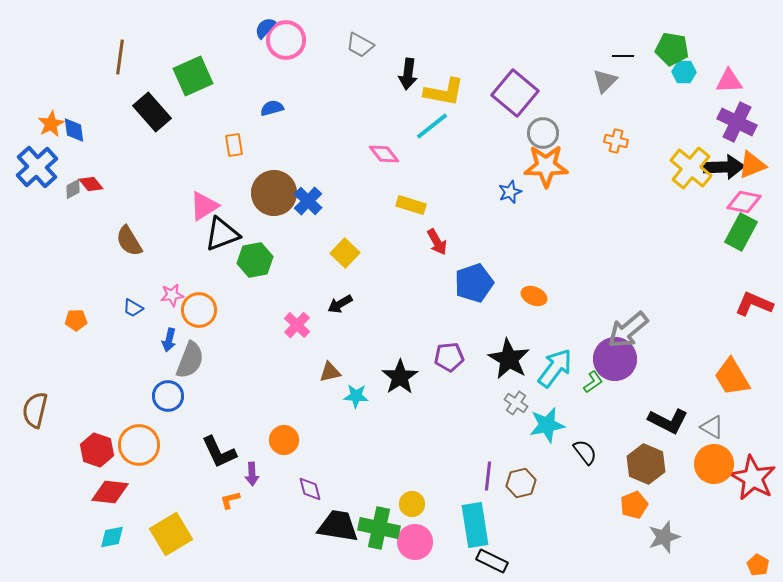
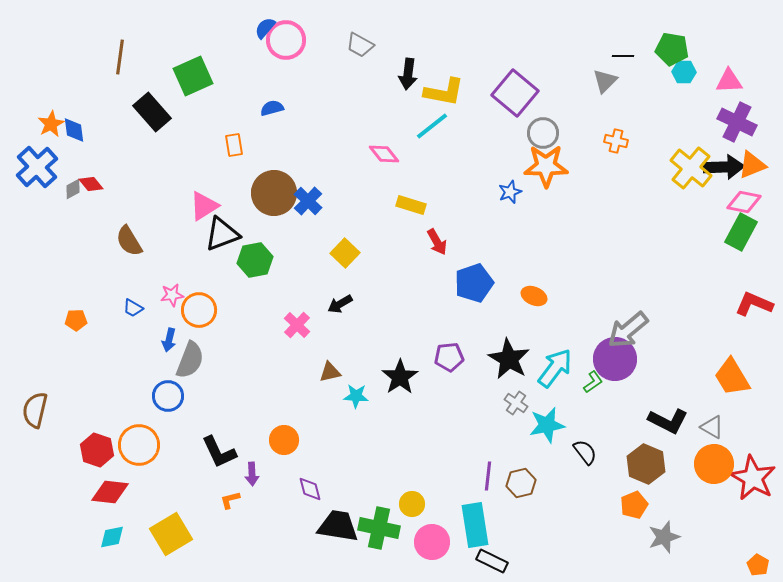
pink circle at (415, 542): moved 17 px right
